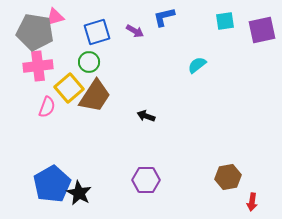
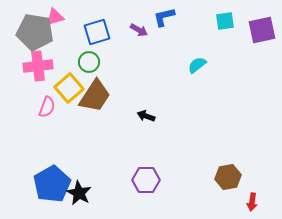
purple arrow: moved 4 px right, 1 px up
